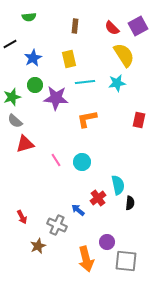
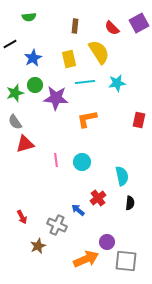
purple square: moved 1 px right, 3 px up
yellow semicircle: moved 25 px left, 3 px up
green star: moved 3 px right, 4 px up
gray semicircle: moved 1 px down; rotated 14 degrees clockwise
pink line: rotated 24 degrees clockwise
cyan semicircle: moved 4 px right, 9 px up
orange arrow: rotated 100 degrees counterclockwise
